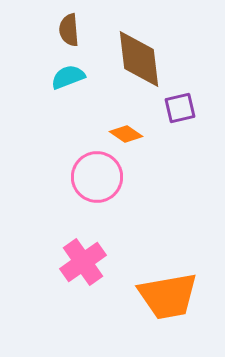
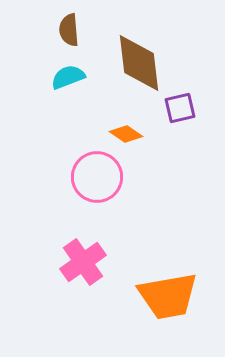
brown diamond: moved 4 px down
